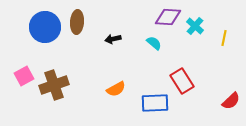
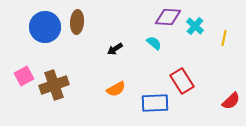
black arrow: moved 2 px right, 10 px down; rotated 21 degrees counterclockwise
